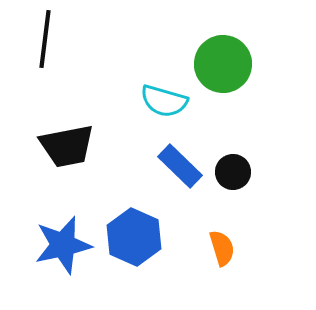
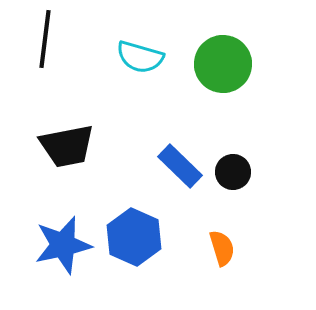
cyan semicircle: moved 24 px left, 44 px up
